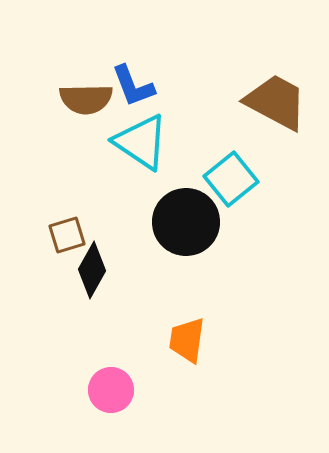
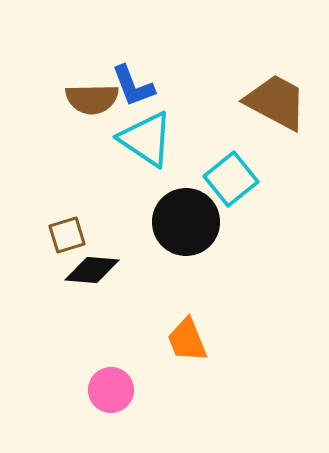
brown semicircle: moved 6 px right
cyan triangle: moved 5 px right, 3 px up
black diamond: rotated 66 degrees clockwise
orange trapezoid: rotated 30 degrees counterclockwise
